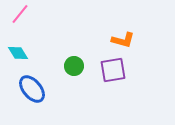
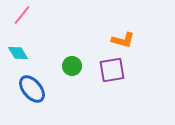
pink line: moved 2 px right, 1 px down
green circle: moved 2 px left
purple square: moved 1 px left
